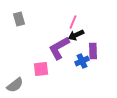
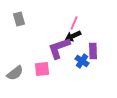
pink line: moved 1 px right, 1 px down
black arrow: moved 3 px left, 1 px down
purple L-shape: rotated 10 degrees clockwise
blue cross: rotated 32 degrees counterclockwise
pink square: moved 1 px right
gray semicircle: moved 12 px up
